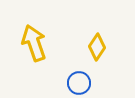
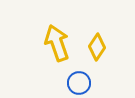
yellow arrow: moved 23 px right
